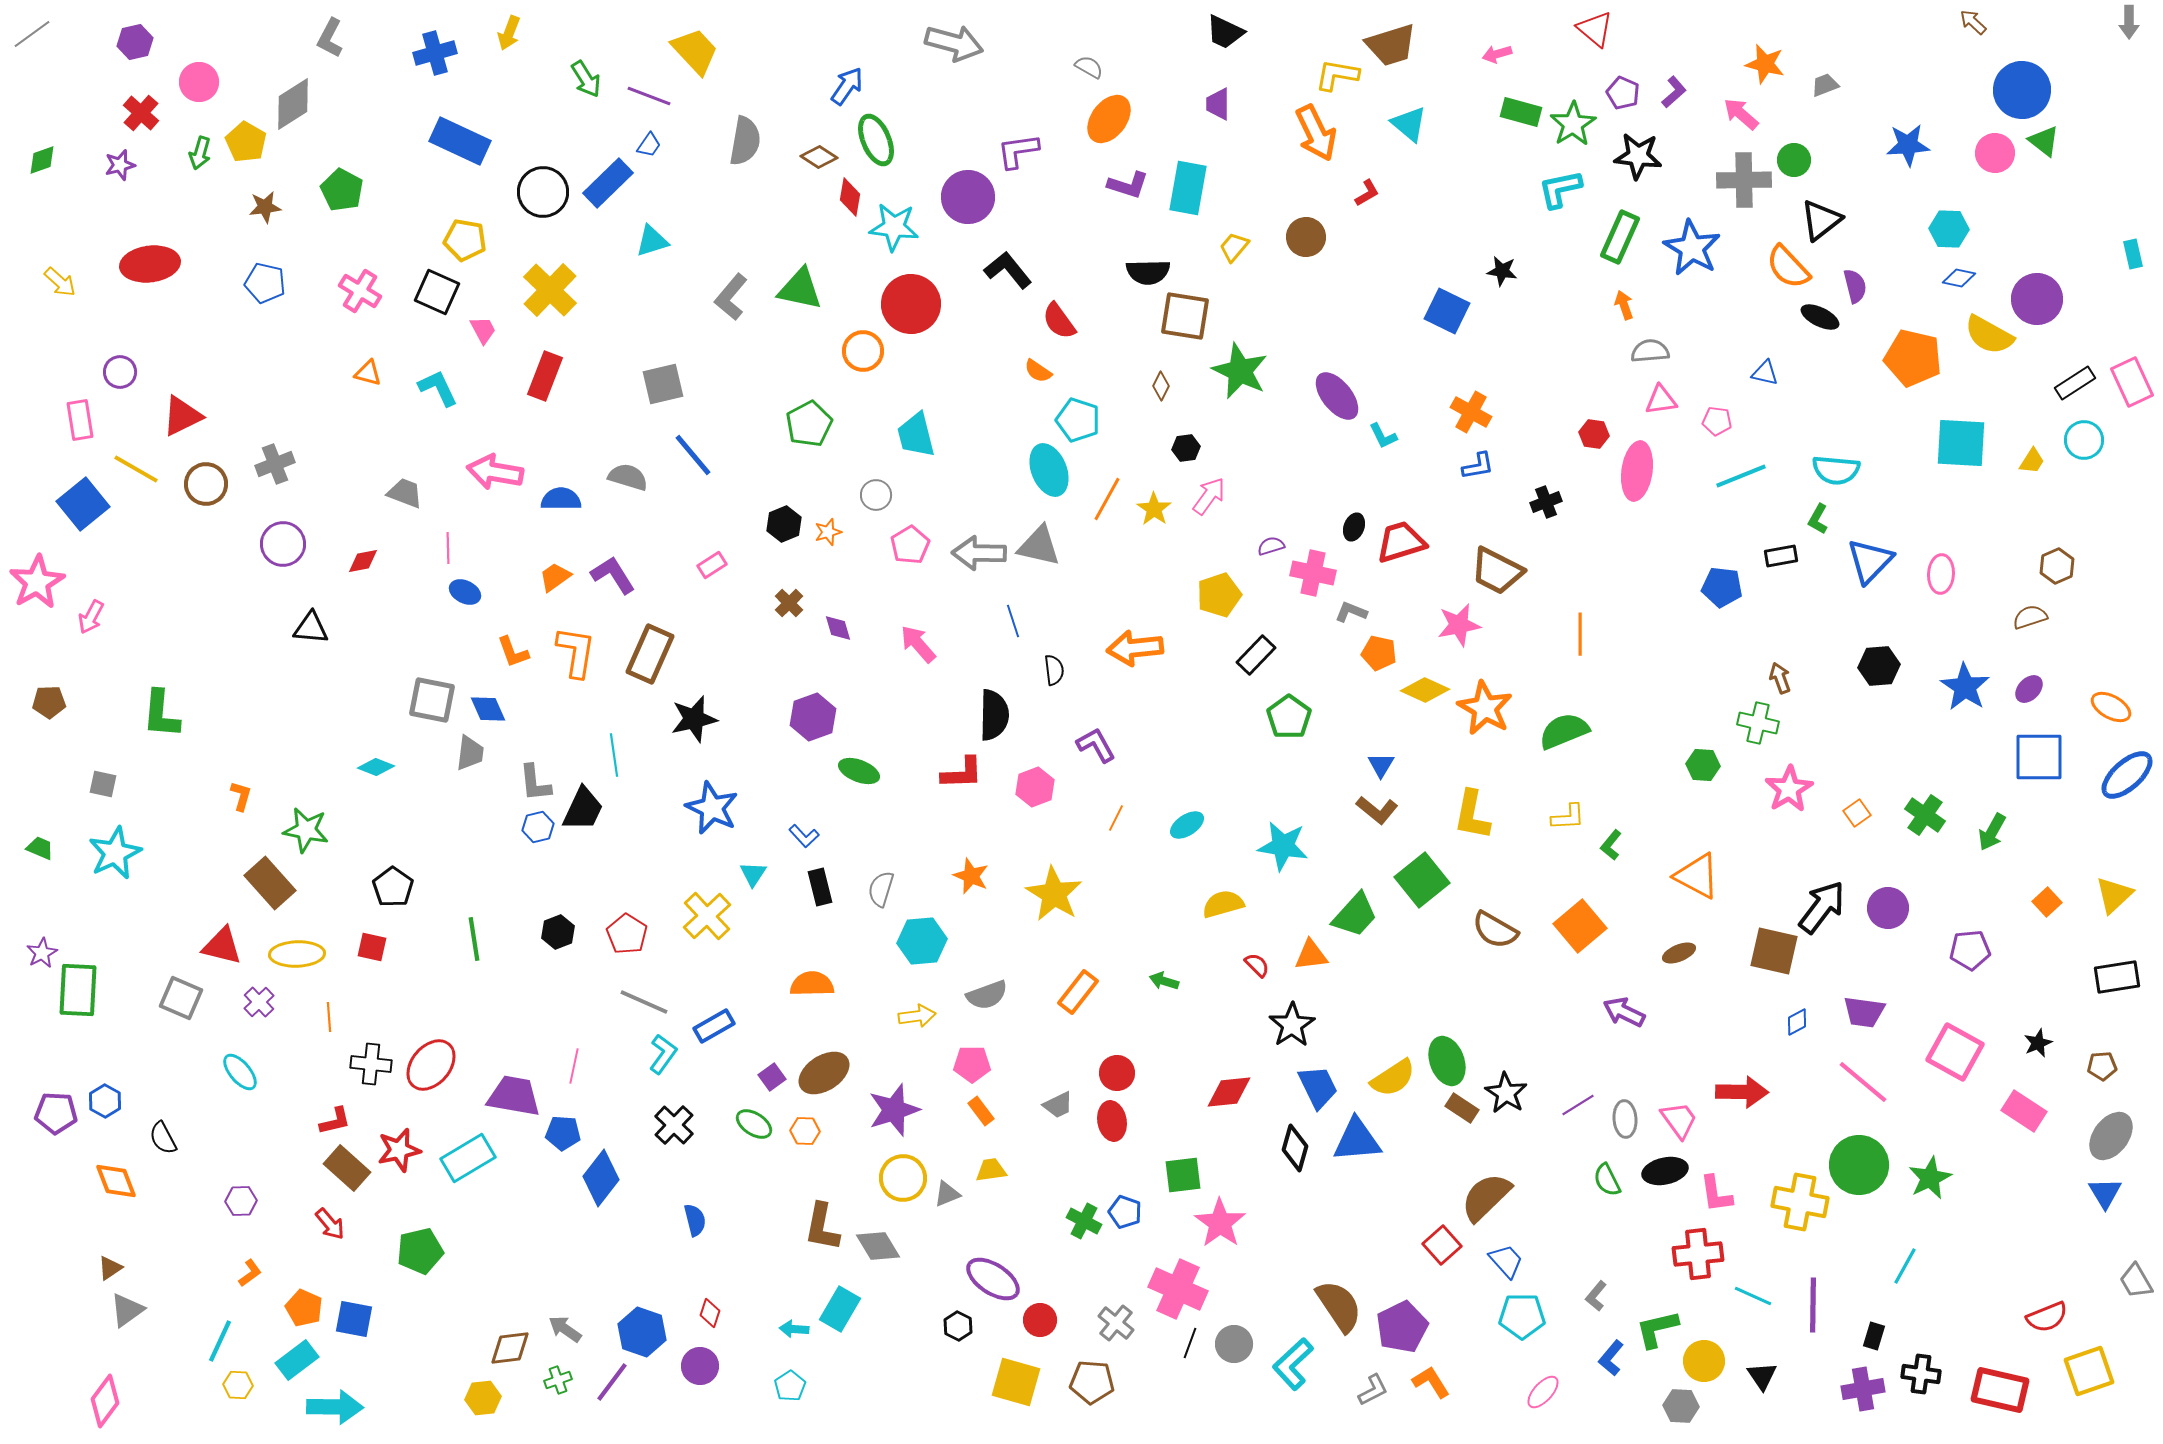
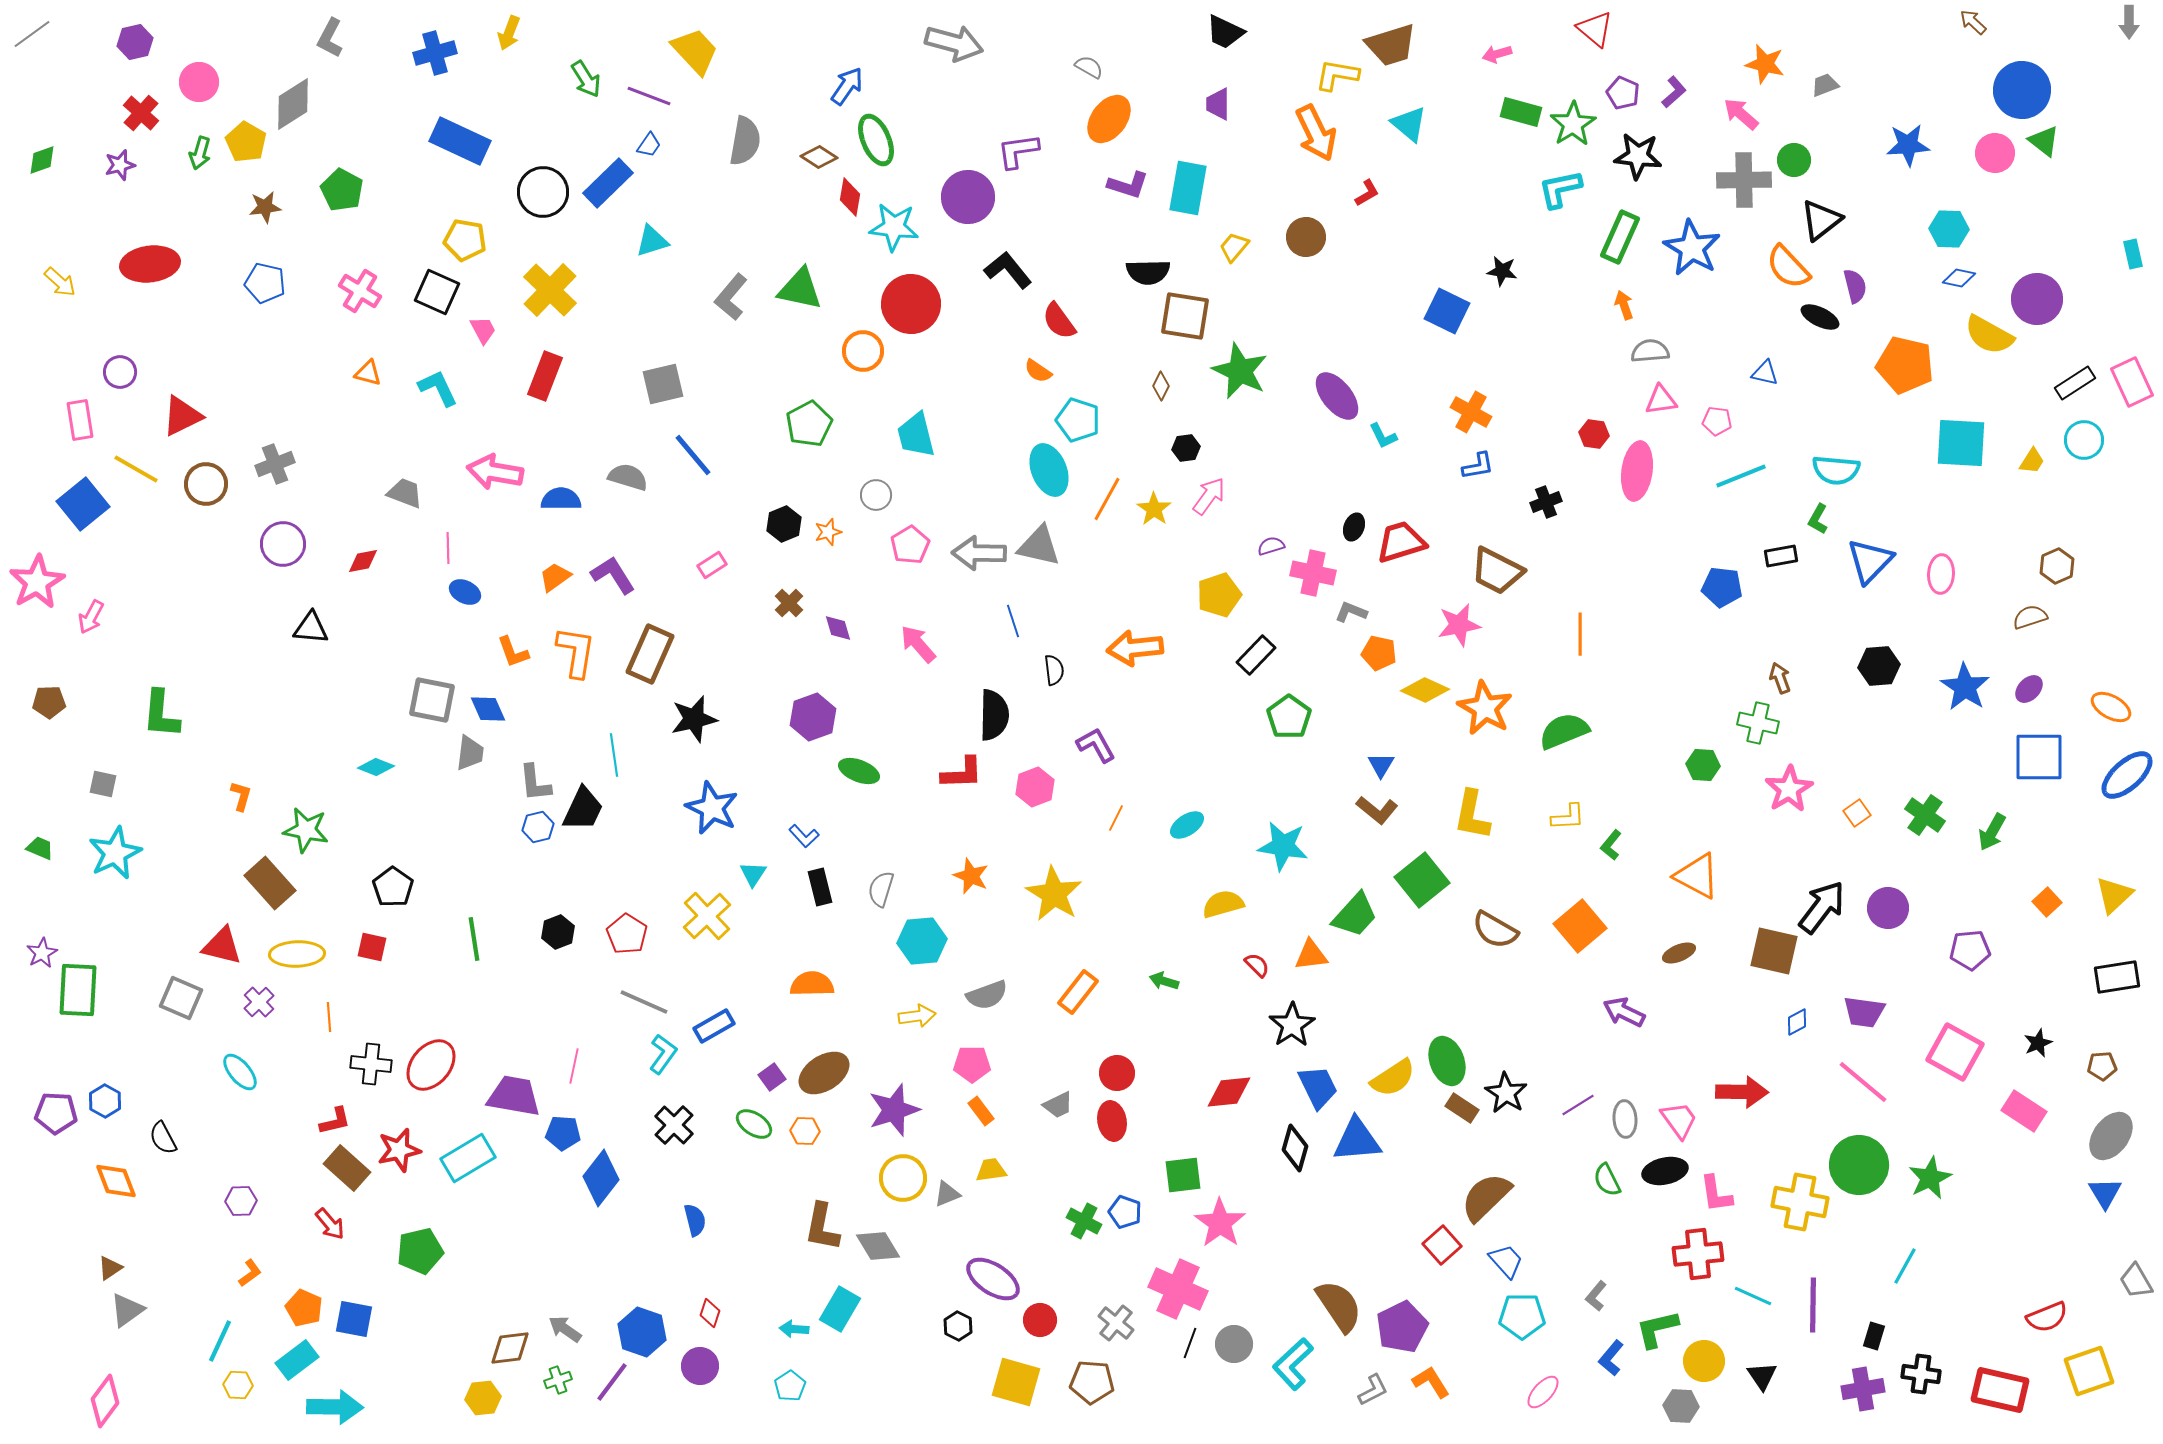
orange pentagon at (1913, 358): moved 8 px left, 7 px down
